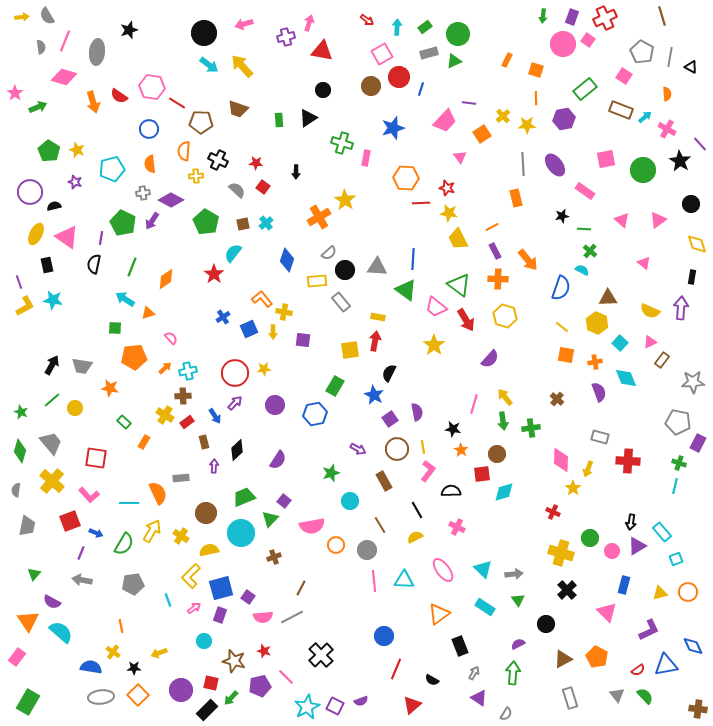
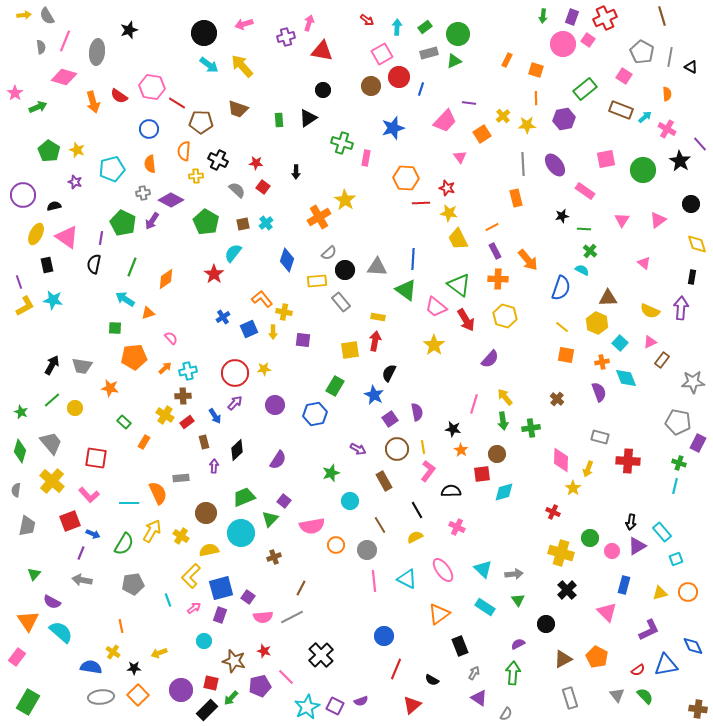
yellow arrow at (22, 17): moved 2 px right, 2 px up
purple circle at (30, 192): moved 7 px left, 3 px down
pink triangle at (622, 220): rotated 21 degrees clockwise
orange cross at (595, 362): moved 7 px right
blue arrow at (96, 533): moved 3 px left, 1 px down
cyan triangle at (404, 580): moved 3 px right, 1 px up; rotated 25 degrees clockwise
